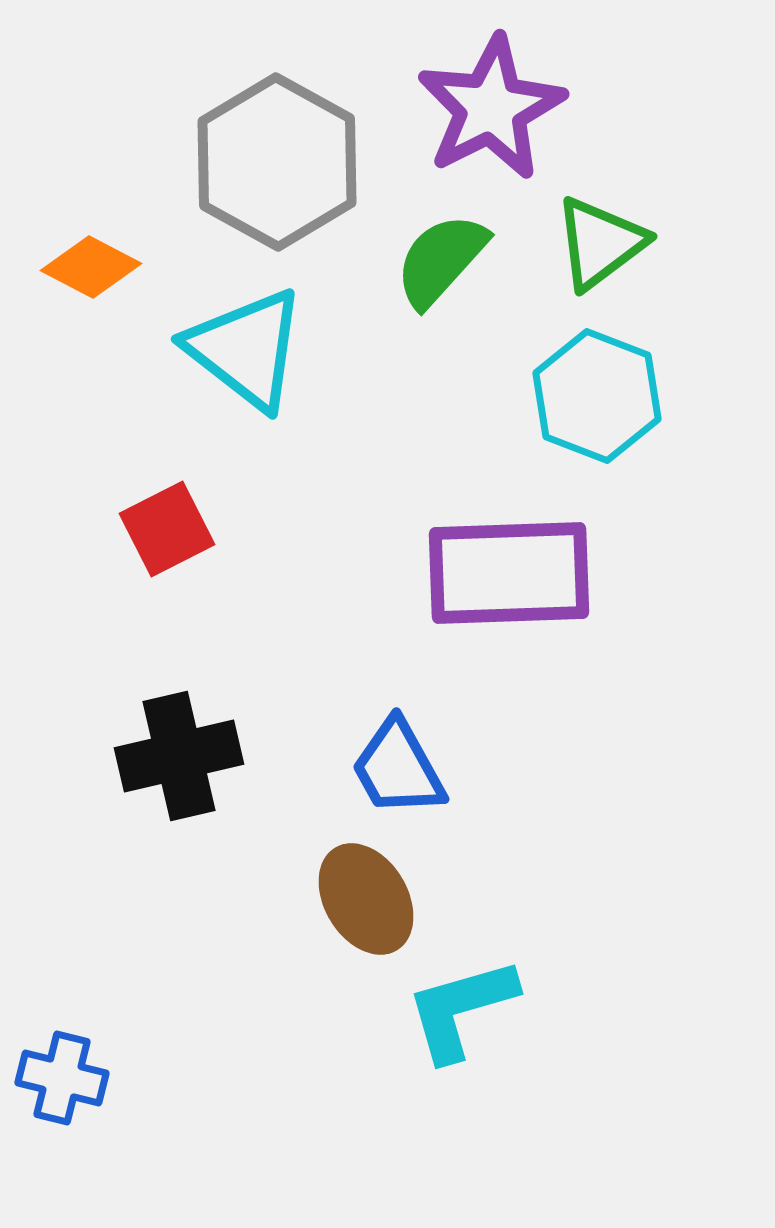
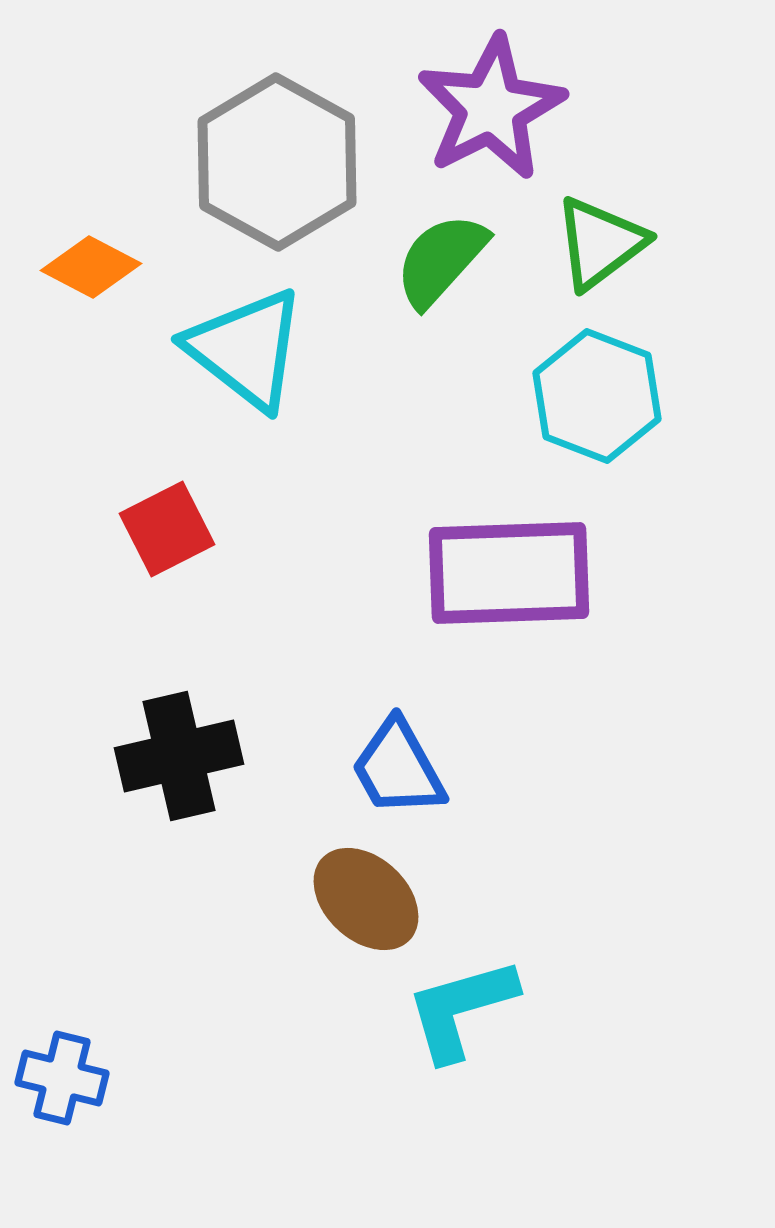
brown ellipse: rotated 16 degrees counterclockwise
